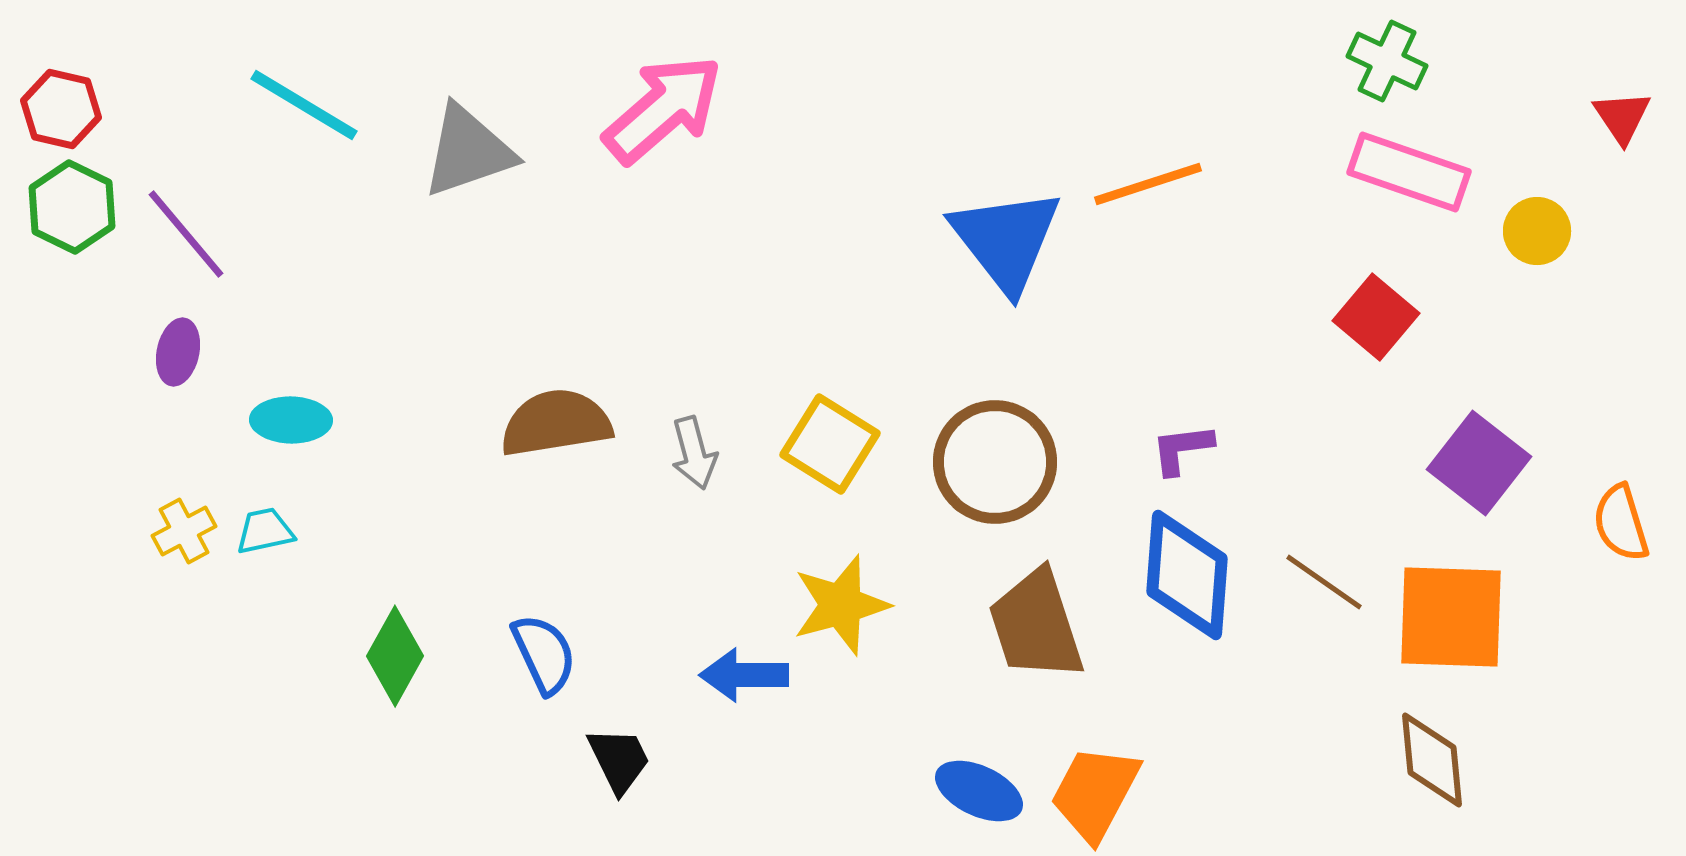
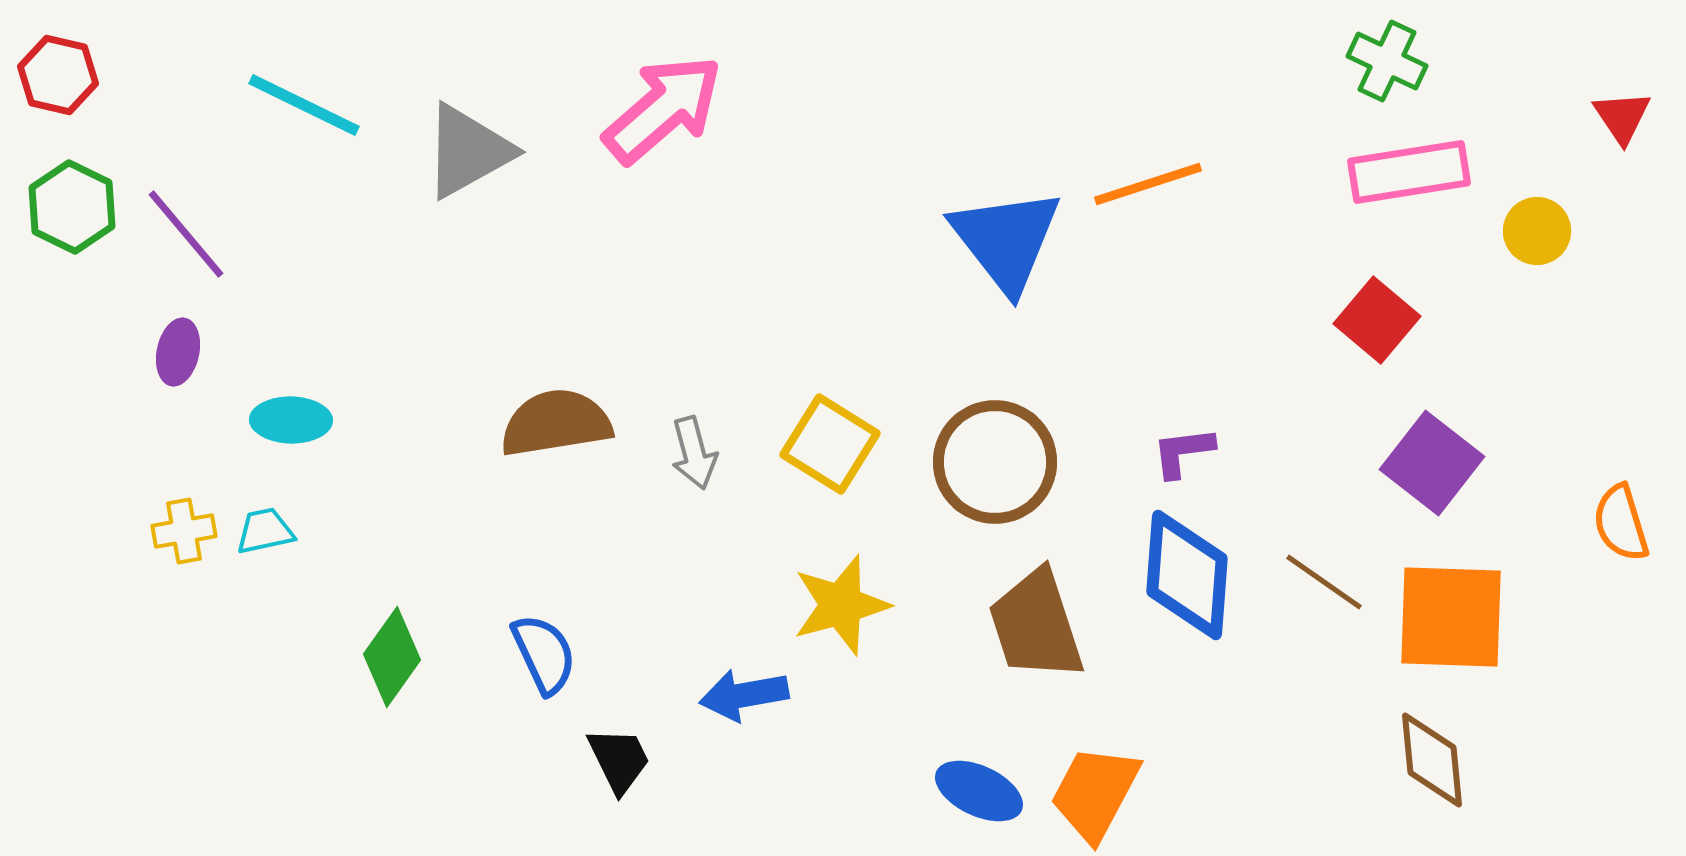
cyan line: rotated 5 degrees counterclockwise
red hexagon: moved 3 px left, 34 px up
gray triangle: rotated 10 degrees counterclockwise
pink rectangle: rotated 28 degrees counterclockwise
red square: moved 1 px right, 3 px down
purple L-shape: moved 1 px right, 3 px down
purple square: moved 47 px left
yellow cross: rotated 18 degrees clockwise
green diamond: moved 3 px left, 1 px down; rotated 6 degrees clockwise
blue arrow: moved 20 px down; rotated 10 degrees counterclockwise
